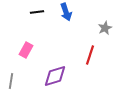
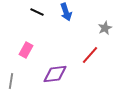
black line: rotated 32 degrees clockwise
red line: rotated 24 degrees clockwise
purple diamond: moved 2 px up; rotated 10 degrees clockwise
